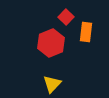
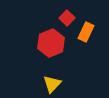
red square: moved 1 px right, 1 px down
orange rectangle: rotated 18 degrees clockwise
